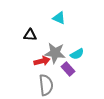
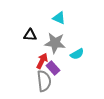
gray star: moved 10 px up
red arrow: rotated 49 degrees counterclockwise
purple rectangle: moved 15 px left, 1 px up
gray semicircle: moved 2 px left, 4 px up
